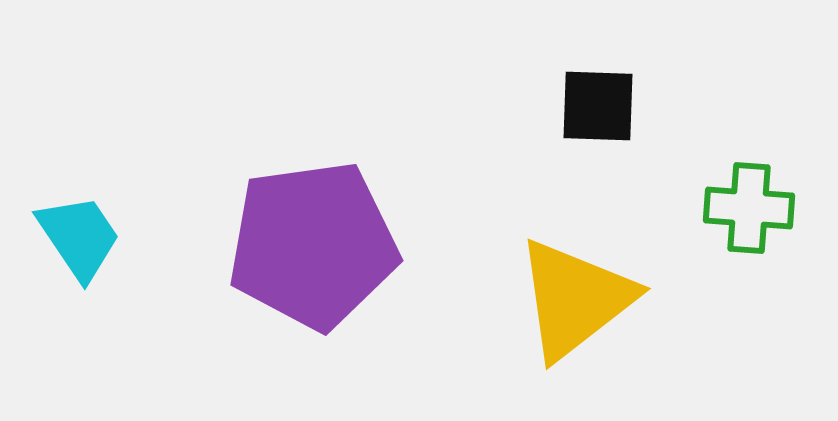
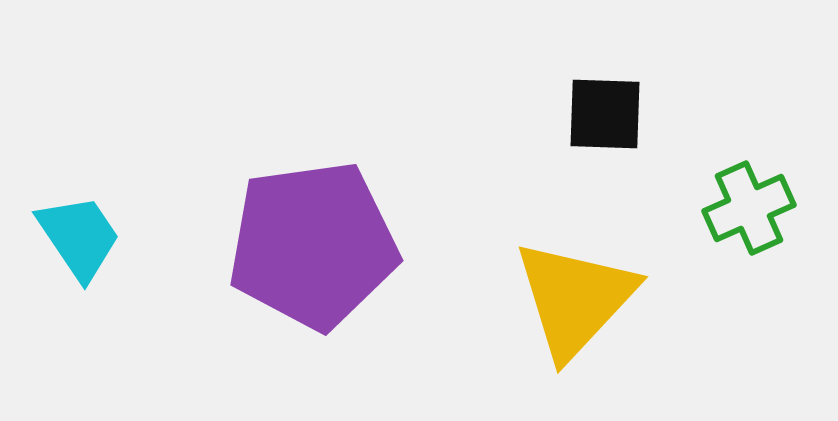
black square: moved 7 px right, 8 px down
green cross: rotated 28 degrees counterclockwise
yellow triangle: rotated 9 degrees counterclockwise
